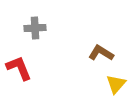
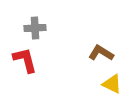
red L-shape: moved 6 px right, 8 px up; rotated 8 degrees clockwise
yellow triangle: moved 4 px left; rotated 45 degrees counterclockwise
